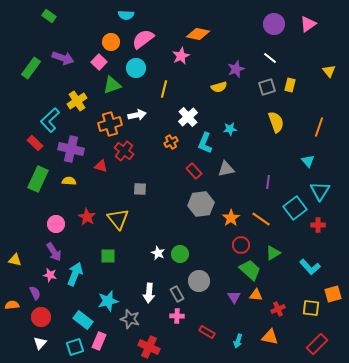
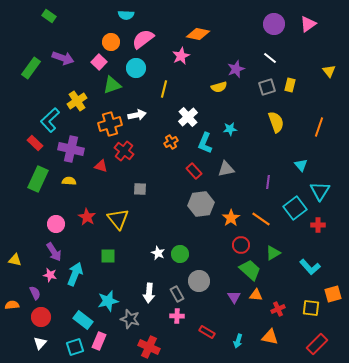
cyan triangle at (308, 161): moved 7 px left, 4 px down
